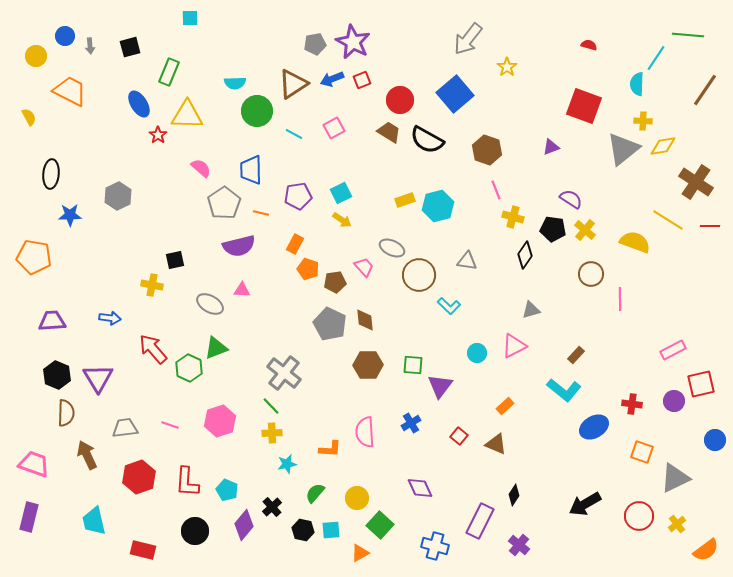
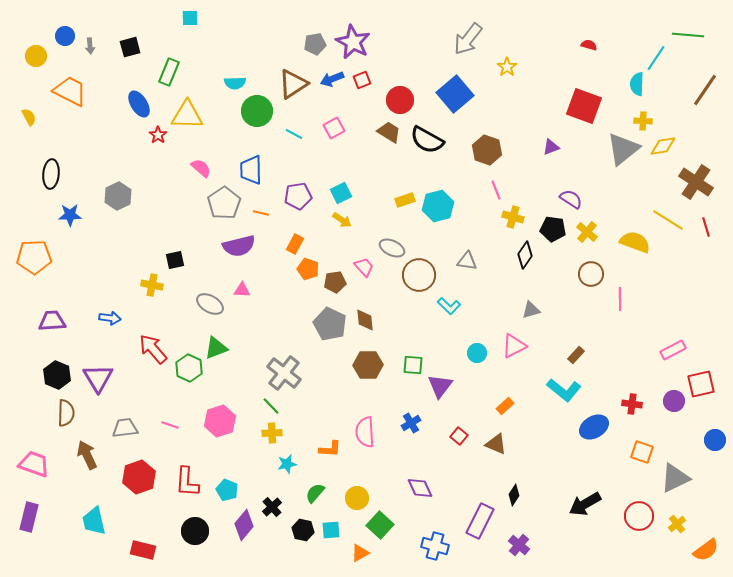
red line at (710, 226): moved 4 px left, 1 px down; rotated 72 degrees clockwise
yellow cross at (585, 230): moved 2 px right, 2 px down
orange pentagon at (34, 257): rotated 12 degrees counterclockwise
